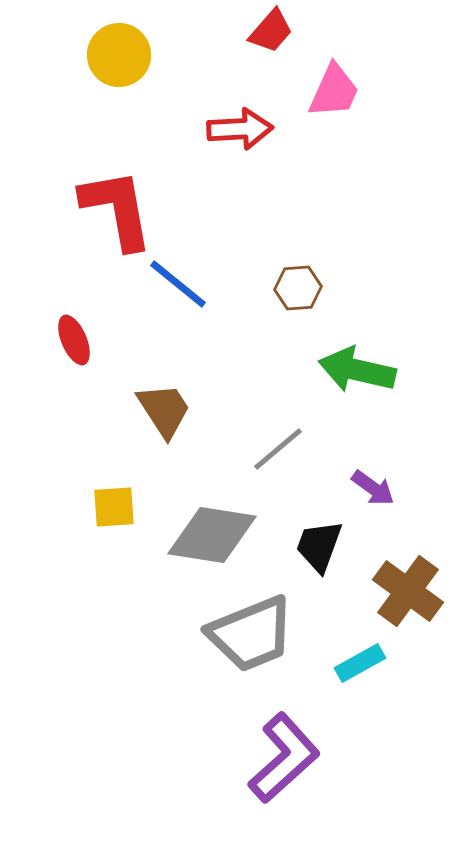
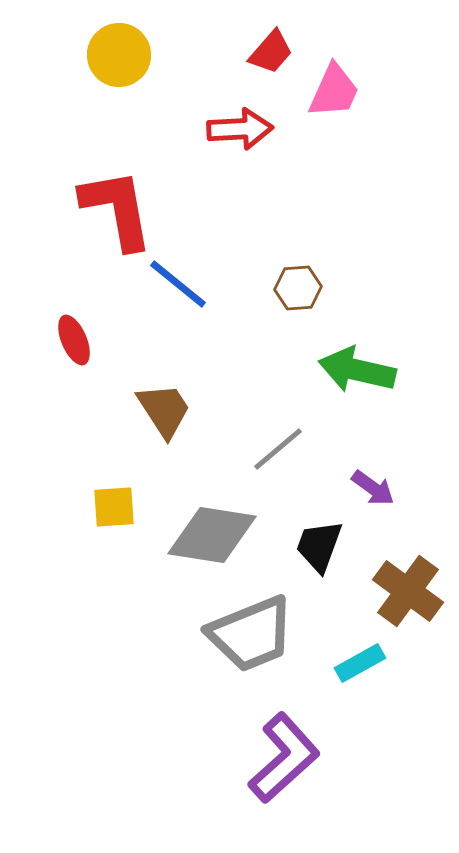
red trapezoid: moved 21 px down
